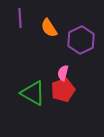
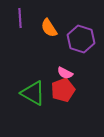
purple hexagon: moved 1 px up; rotated 16 degrees counterclockwise
pink semicircle: moved 2 px right; rotated 77 degrees counterclockwise
